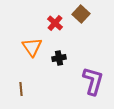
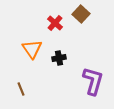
orange triangle: moved 2 px down
brown line: rotated 16 degrees counterclockwise
